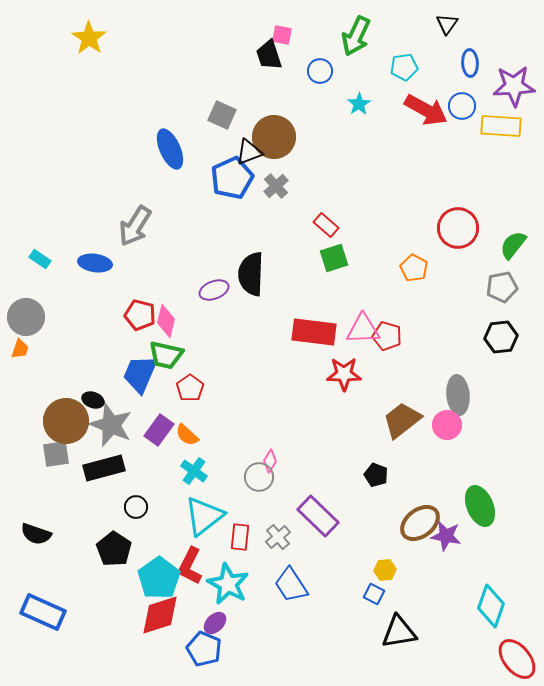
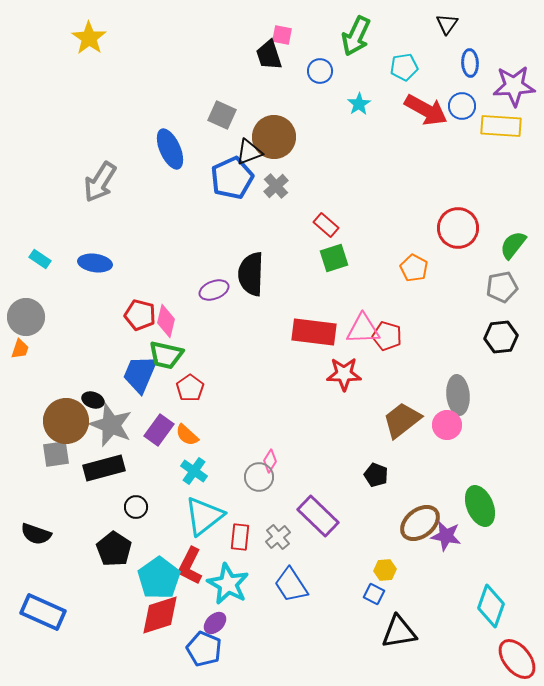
gray arrow at (135, 226): moved 35 px left, 44 px up
